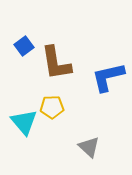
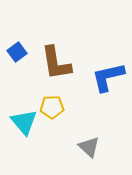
blue square: moved 7 px left, 6 px down
